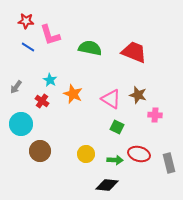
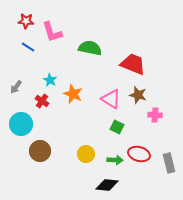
pink L-shape: moved 2 px right, 3 px up
red trapezoid: moved 1 px left, 12 px down
